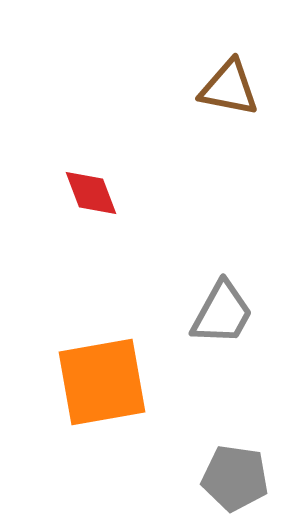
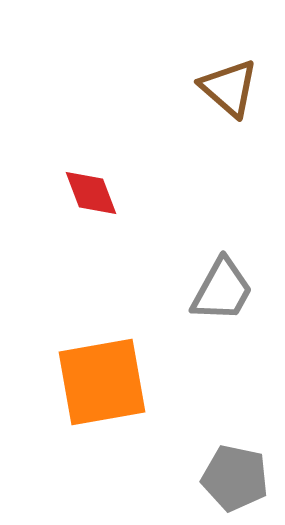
brown triangle: rotated 30 degrees clockwise
gray trapezoid: moved 23 px up
gray pentagon: rotated 4 degrees clockwise
